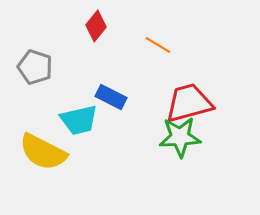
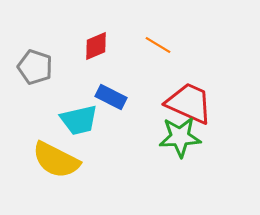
red diamond: moved 20 px down; rotated 28 degrees clockwise
red trapezoid: rotated 39 degrees clockwise
yellow semicircle: moved 13 px right, 8 px down
